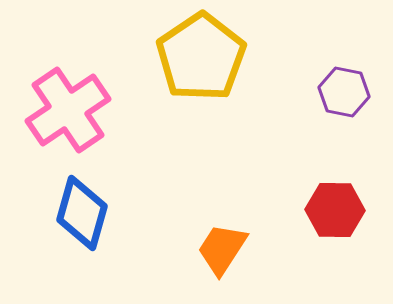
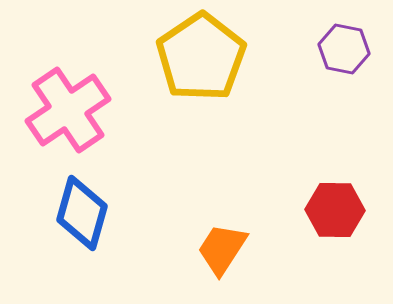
purple hexagon: moved 43 px up
